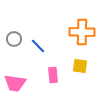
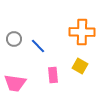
yellow square: rotated 21 degrees clockwise
